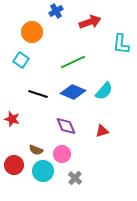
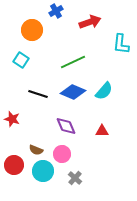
orange circle: moved 2 px up
red triangle: rotated 16 degrees clockwise
